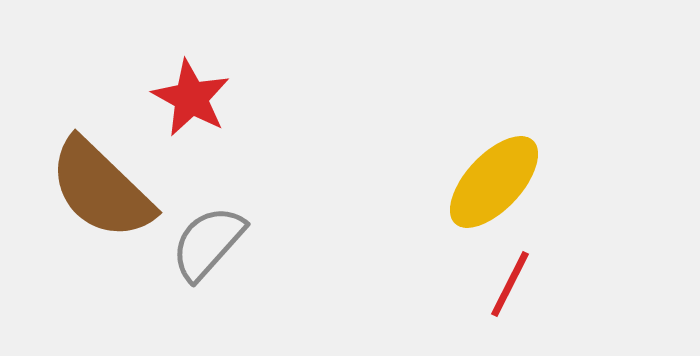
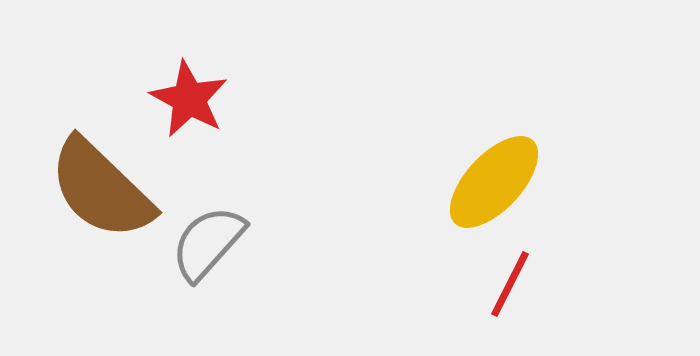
red star: moved 2 px left, 1 px down
